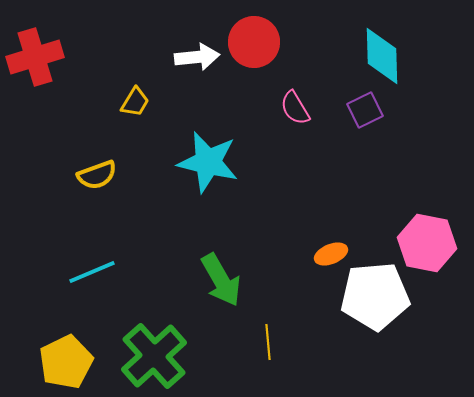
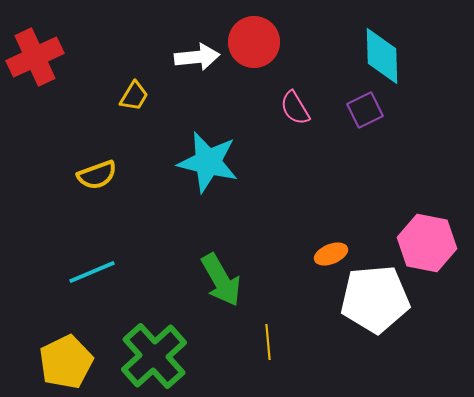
red cross: rotated 8 degrees counterclockwise
yellow trapezoid: moved 1 px left, 6 px up
white pentagon: moved 3 px down
